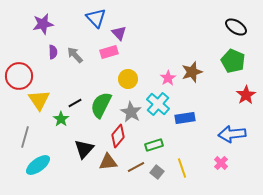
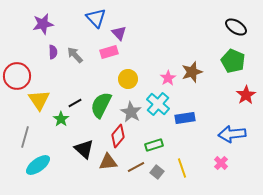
red circle: moved 2 px left
black triangle: rotated 30 degrees counterclockwise
